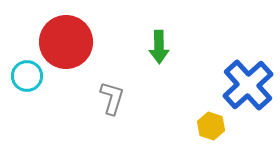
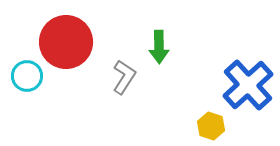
gray L-shape: moved 12 px right, 21 px up; rotated 16 degrees clockwise
